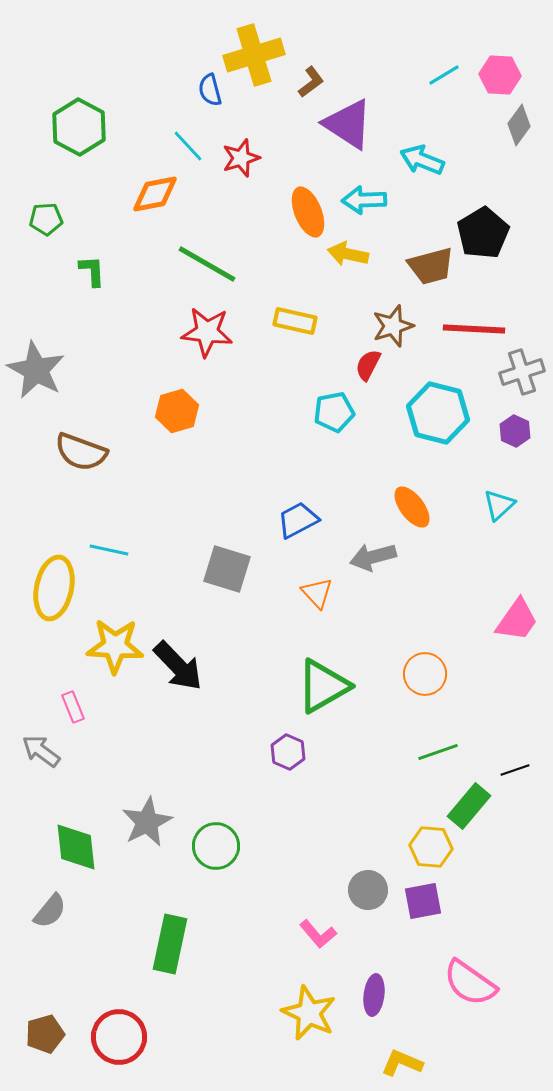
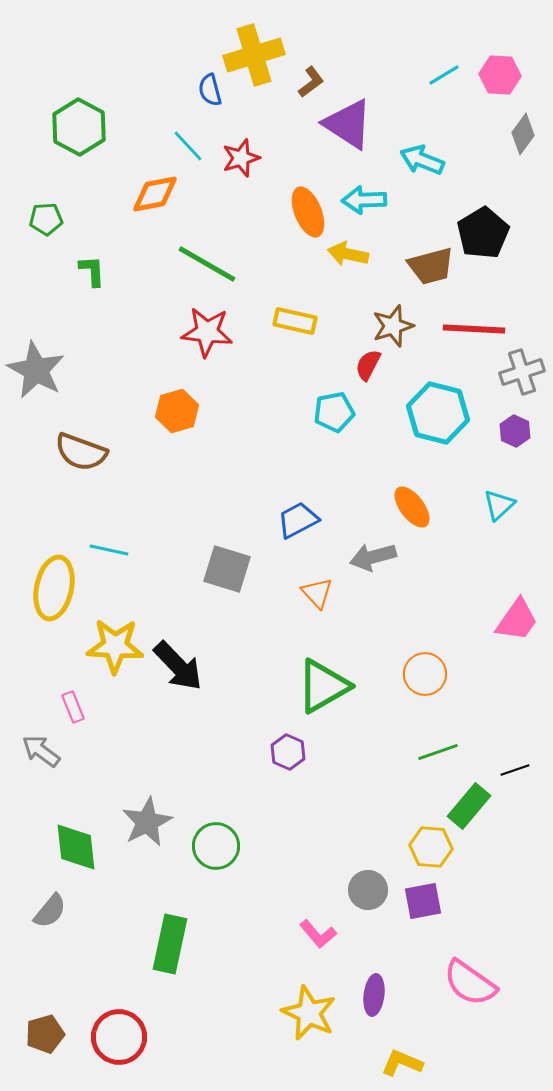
gray diamond at (519, 125): moved 4 px right, 9 px down
